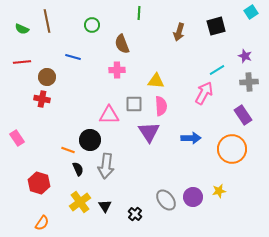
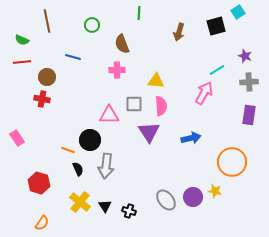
cyan square: moved 13 px left
green semicircle: moved 11 px down
purple rectangle: moved 6 px right; rotated 42 degrees clockwise
blue arrow: rotated 12 degrees counterclockwise
orange circle: moved 13 px down
yellow star: moved 4 px left; rotated 24 degrees clockwise
yellow cross: rotated 15 degrees counterclockwise
black cross: moved 6 px left, 3 px up; rotated 24 degrees counterclockwise
